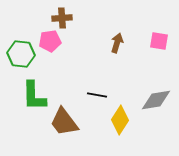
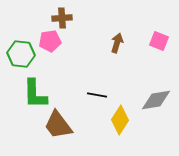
pink square: rotated 12 degrees clockwise
green L-shape: moved 1 px right, 2 px up
brown trapezoid: moved 6 px left, 3 px down
